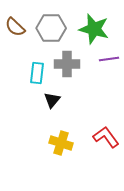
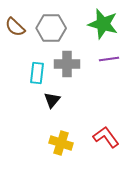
green star: moved 9 px right, 5 px up
